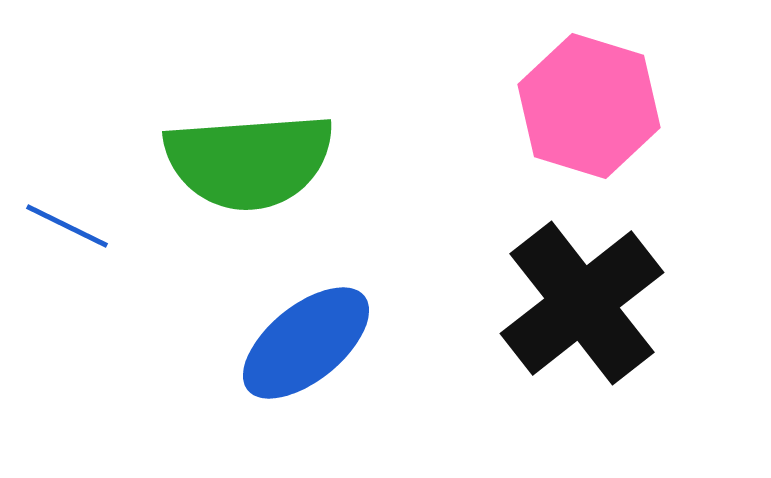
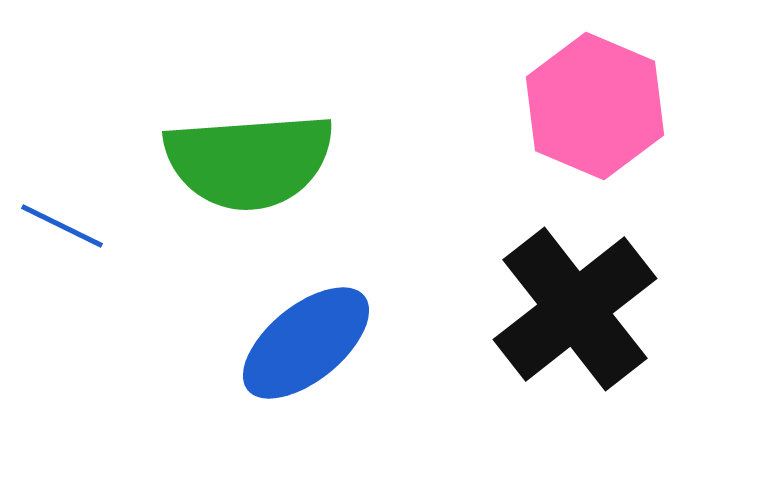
pink hexagon: moved 6 px right; rotated 6 degrees clockwise
blue line: moved 5 px left
black cross: moved 7 px left, 6 px down
